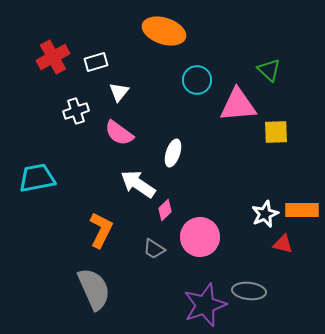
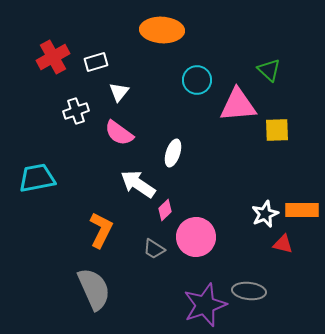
orange ellipse: moved 2 px left, 1 px up; rotated 15 degrees counterclockwise
yellow square: moved 1 px right, 2 px up
pink circle: moved 4 px left
